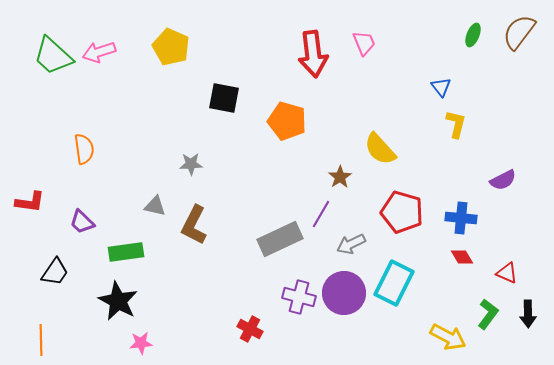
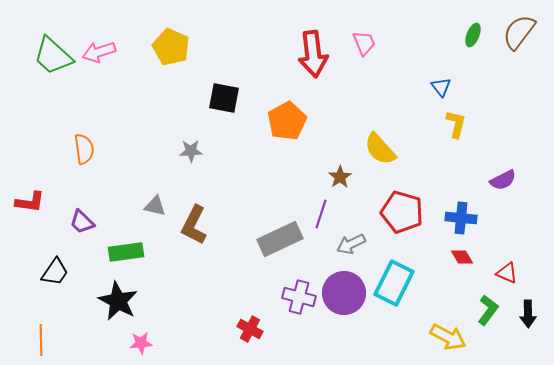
orange pentagon: rotated 27 degrees clockwise
gray star: moved 13 px up
purple line: rotated 12 degrees counterclockwise
green L-shape: moved 4 px up
